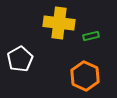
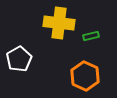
white pentagon: moved 1 px left
